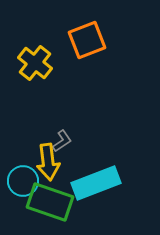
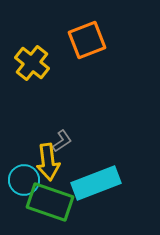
yellow cross: moved 3 px left
cyan circle: moved 1 px right, 1 px up
